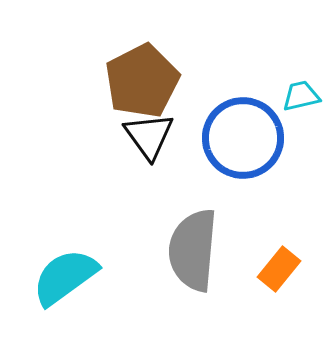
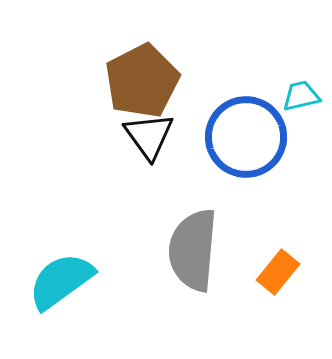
blue circle: moved 3 px right, 1 px up
orange rectangle: moved 1 px left, 3 px down
cyan semicircle: moved 4 px left, 4 px down
